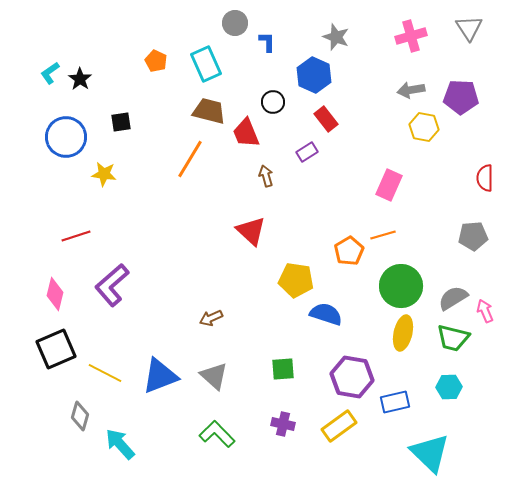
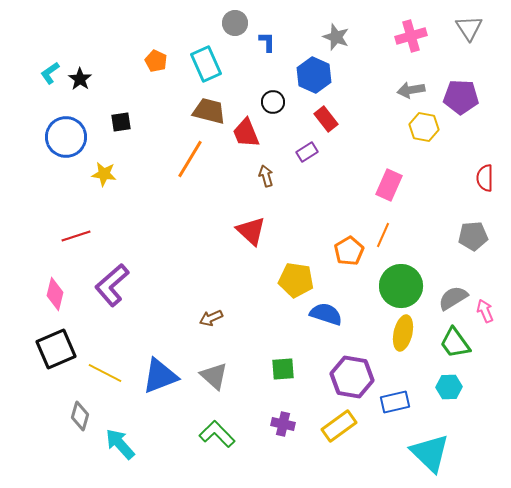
orange line at (383, 235): rotated 50 degrees counterclockwise
green trapezoid at (453, 338): moved 2 px right, 5 px down; rotated 40 degrees clockwise
